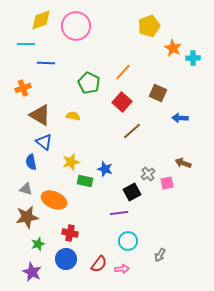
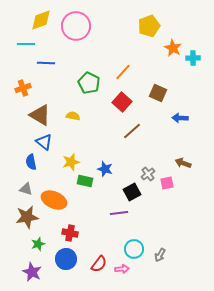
cyan circle: moved 6 px right, 8 px down
